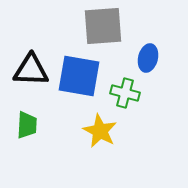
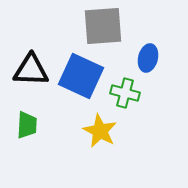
blue square: moved 2 px right; rotated 15 degrees clockwise
